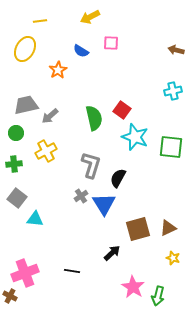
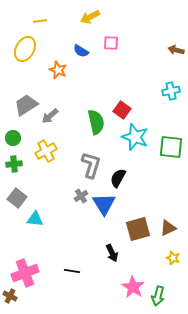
orange star: rotated 18 degrees counterclockwise
cyan cross: moved 2 px left
gray trapezoid: rotated 20 degrees counterclockwise
green semicircle: moved 2 px right, 4 px down
green circle: moved 3 px left, 5 px down
black arrow: rotated 108 degrees clockwise
